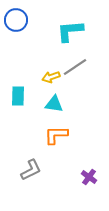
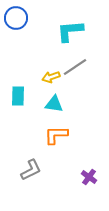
blue circle: moved 2 px up
